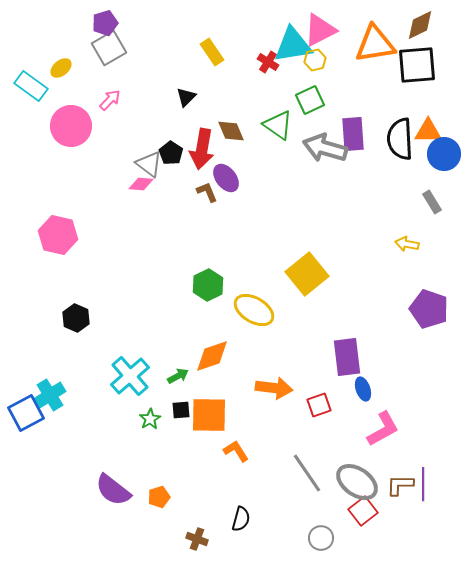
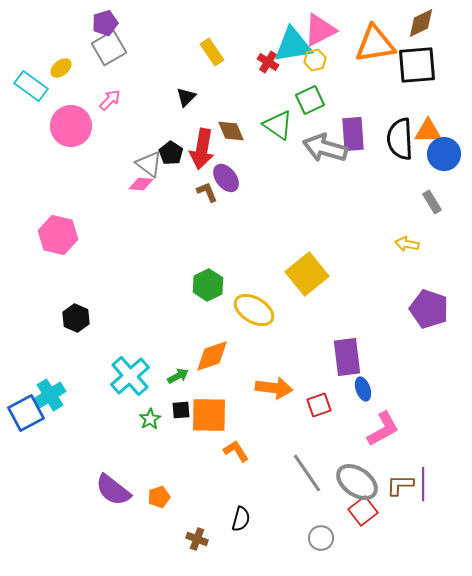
brown diamond at (420, 25): moved 1 px right, 2 px up
